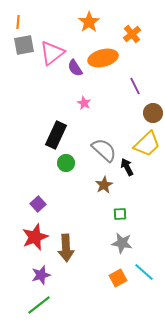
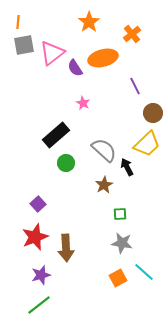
pink star: moved 1 px left
black rectangle: rotated 24 degrees clockwise
